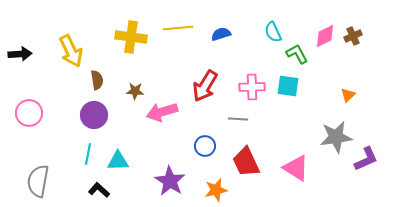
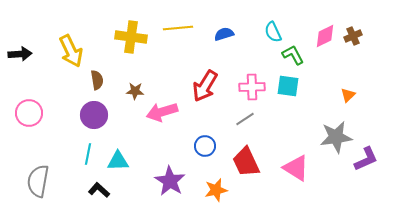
blue semicircle: moved 3 px right
green L-shape: moved 4 px left, 1 px down
gray line: moved 7 px right; rotated 36 degrees counterclockwise
